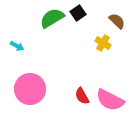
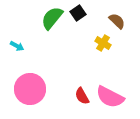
green semicircle: rotated 20 degrees counterclockwise
pink semicircle: moved 3 px up
